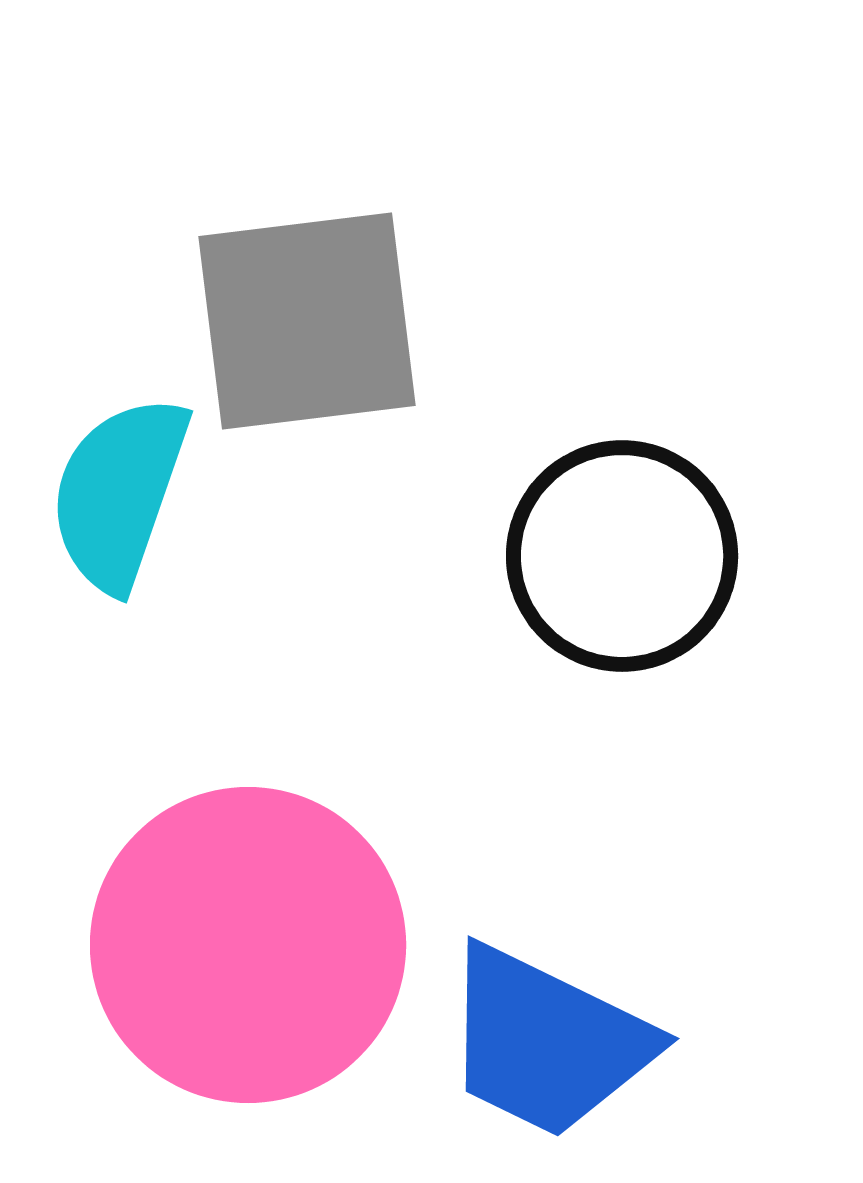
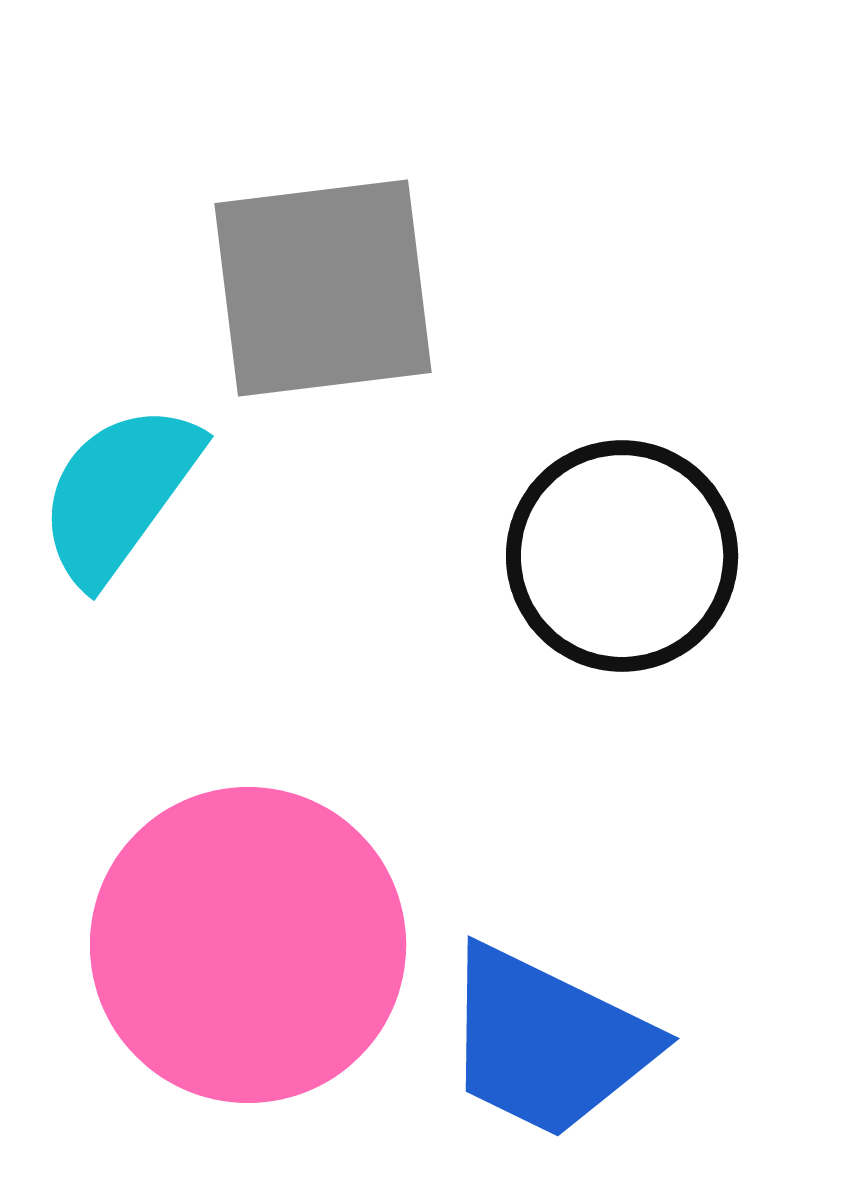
gray square: moved 16 px right, 33 px up
cyan semicircle: rotated 17 degrees clockwise
